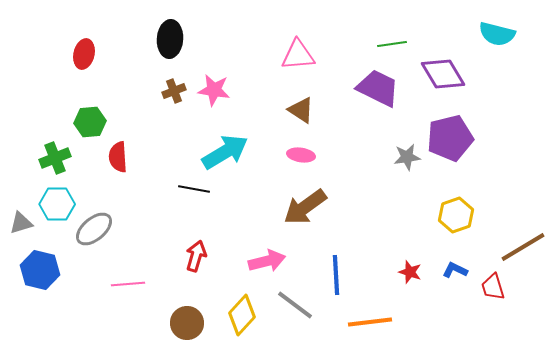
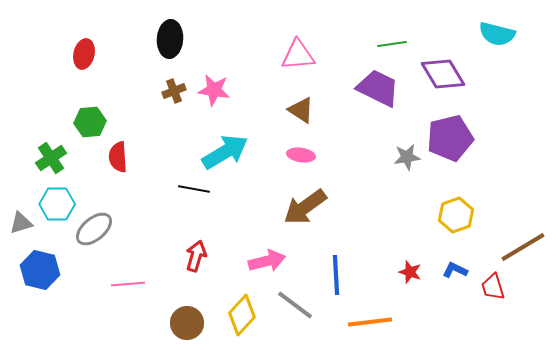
green cross: moved 4 px left; rotated 12 degrees counterclockwise
